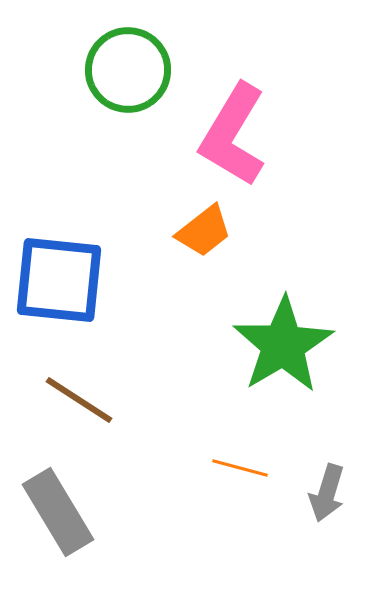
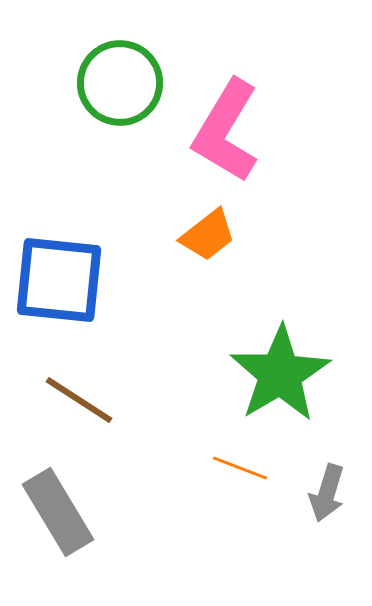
green circle: moved 8 px left, 13 px down
pink L-shape: moved 7 px left, 4 px up
orange trapezoid: moved 4 px right, 4 px down
green star: moved 3 px left, 29 px down
orange line: rotated 6 degrees clockwise
